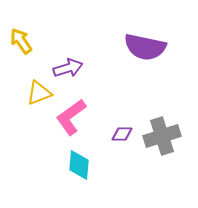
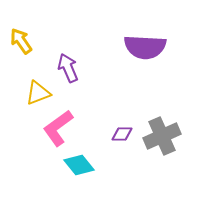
purple semicircle: rotated 9 degrees counterclockwise
purple arrow: rotated 96 degrees counterclockwise
yellow triangle: moved 1 px left
pink L-shape: moved 13 px left, 11 px down
gray cross: rotated 6 degrees counterclockwise
cyan diamond: rotated 44 degrees counterclockwise
